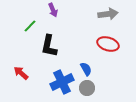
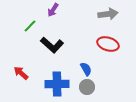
purple arrow: rotated 56 degrees clockwise
black L-shape: moved 3 px right, 1 px up; rotated 60 degrees counterclockwise
blue cross: moved 5 px left, 2 px down; rotated 25 degrees clockwise
gray circle: moved 1 px up
